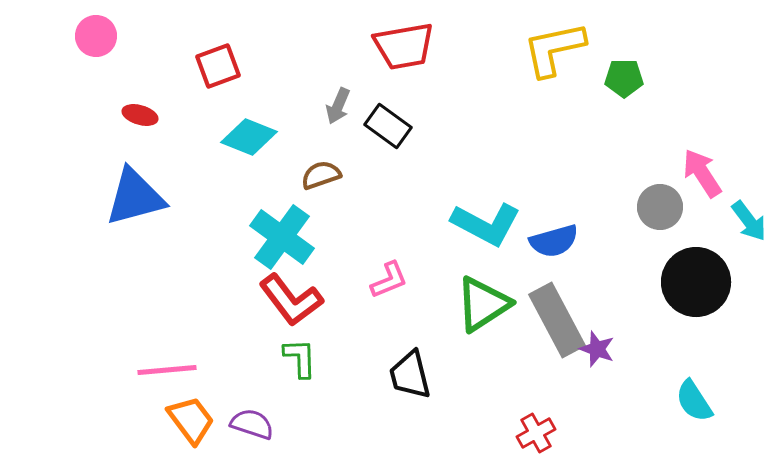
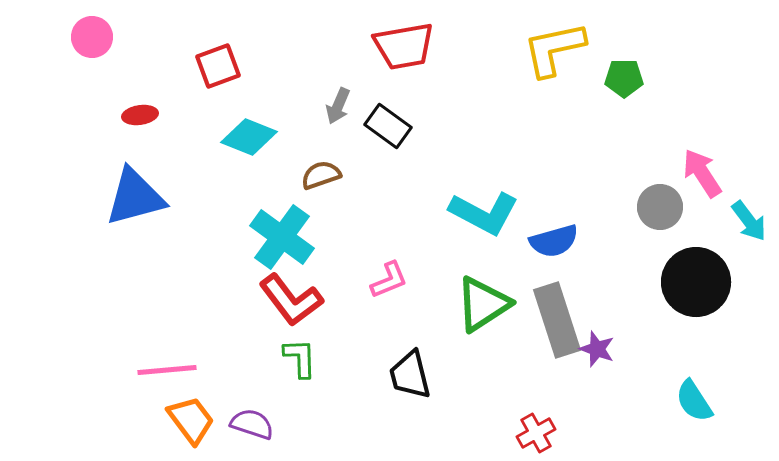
pink circle: moved 4 px left, 1 px down
red ellipse: rotated 24 degrees counterclockwise
cyan L-shape: moved 2 px left, 11 px up
gray rectangle: rotated 10 degrees clockwise
